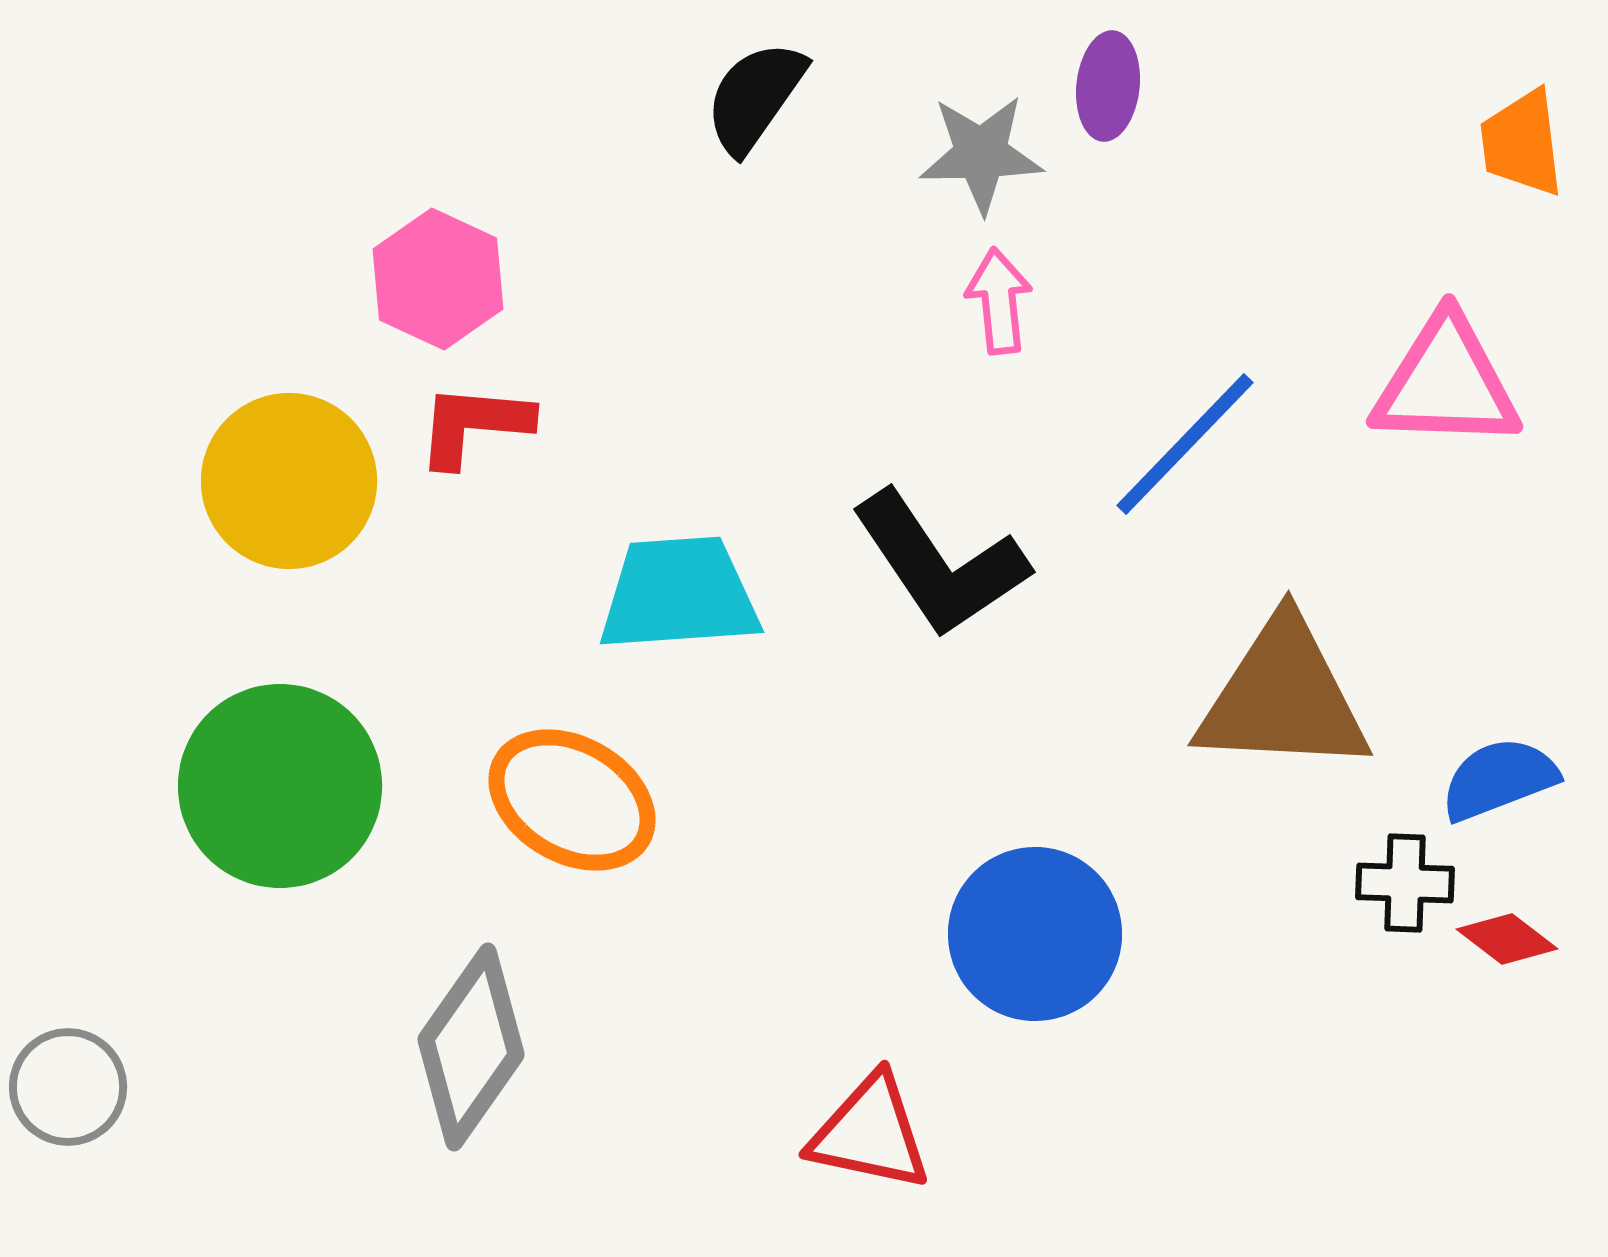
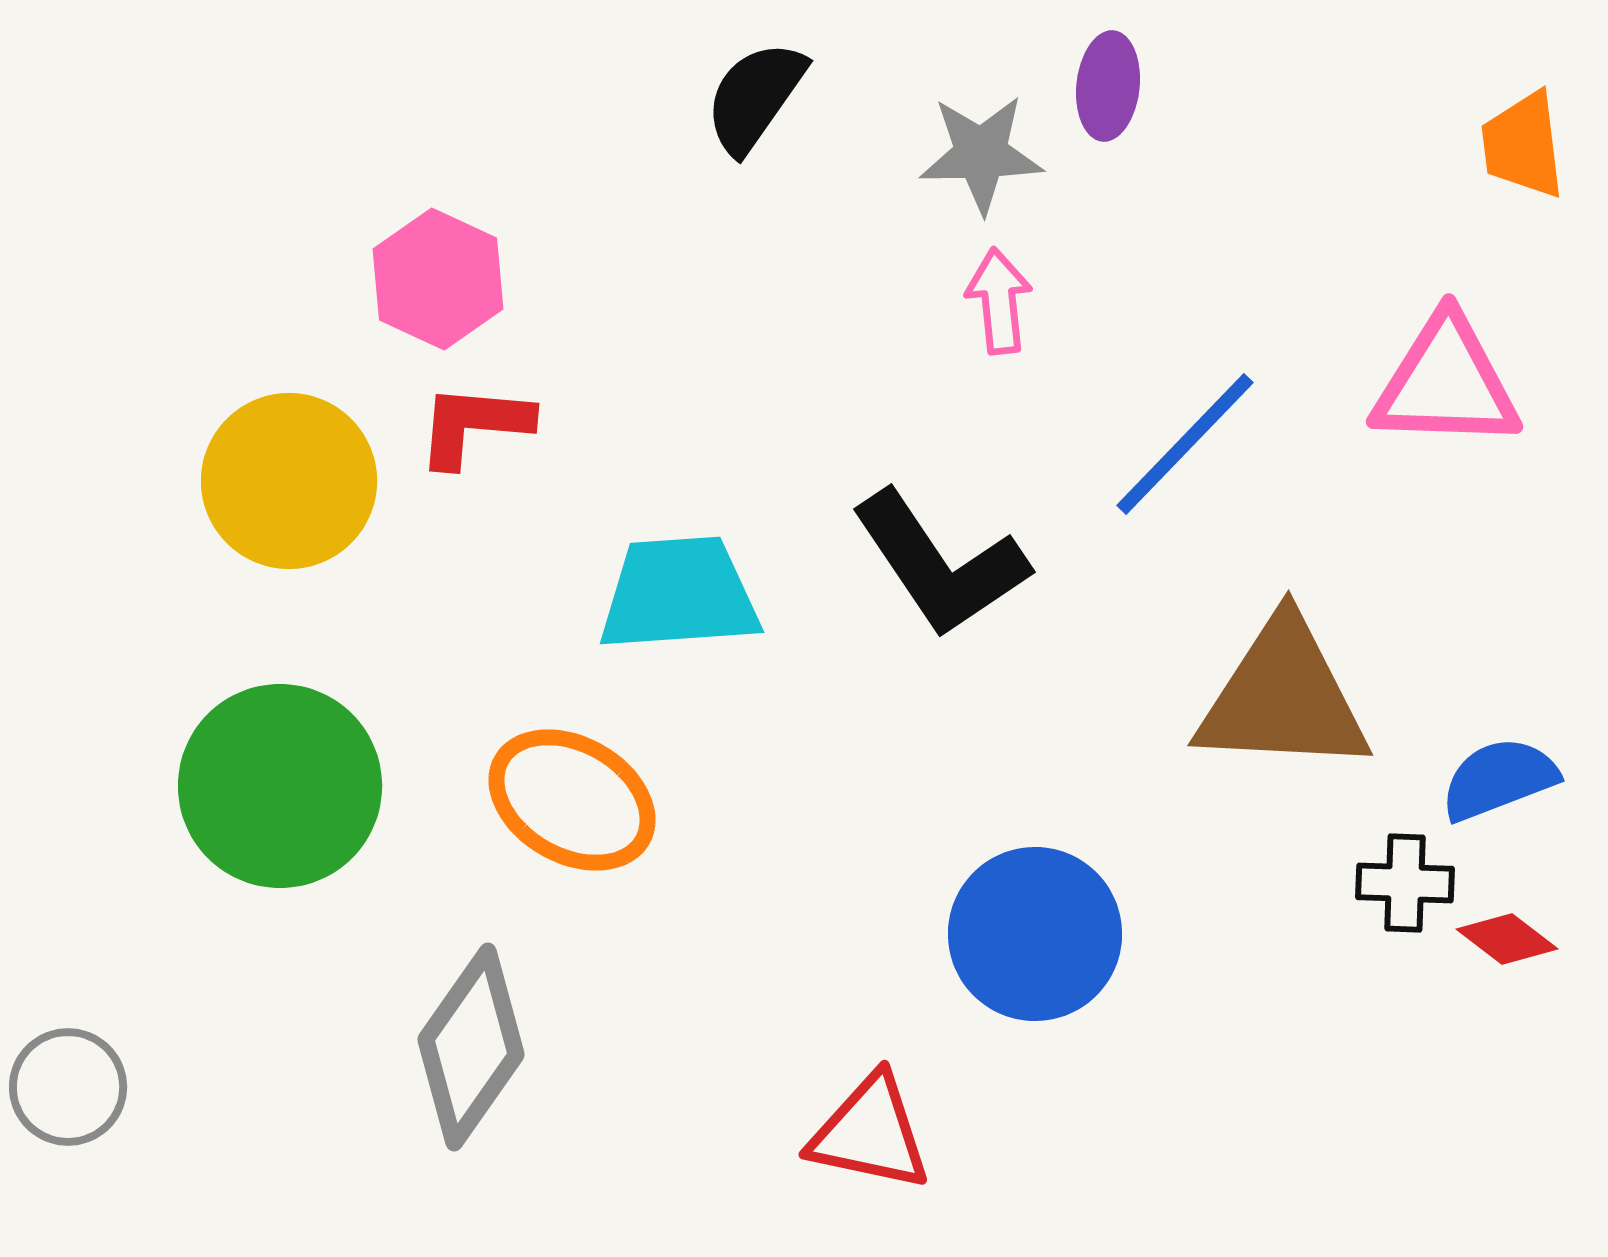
orange trapezoid: moved 1 px right, 2 px down
